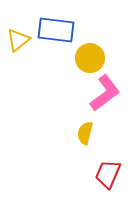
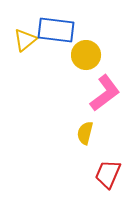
yellow triangle: moved 7 px right
yellow circle: moved 4 px left, 3 px up
